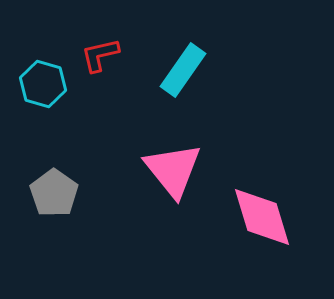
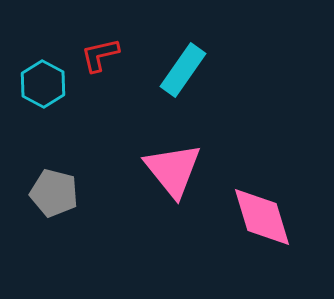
cyan hexagon: rotated 12 degrees clockwise
gray pentagon: rotated 21 degrees counterclockwise
